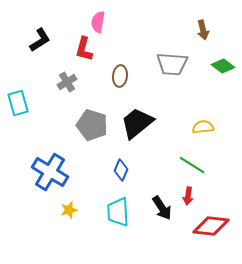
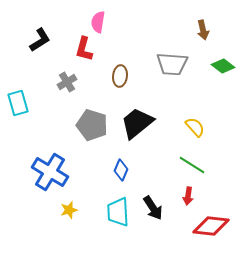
yellow semicircle: moved 8 px left; rotated 55 degrees clockwise
black arrow: moved 9 px left
